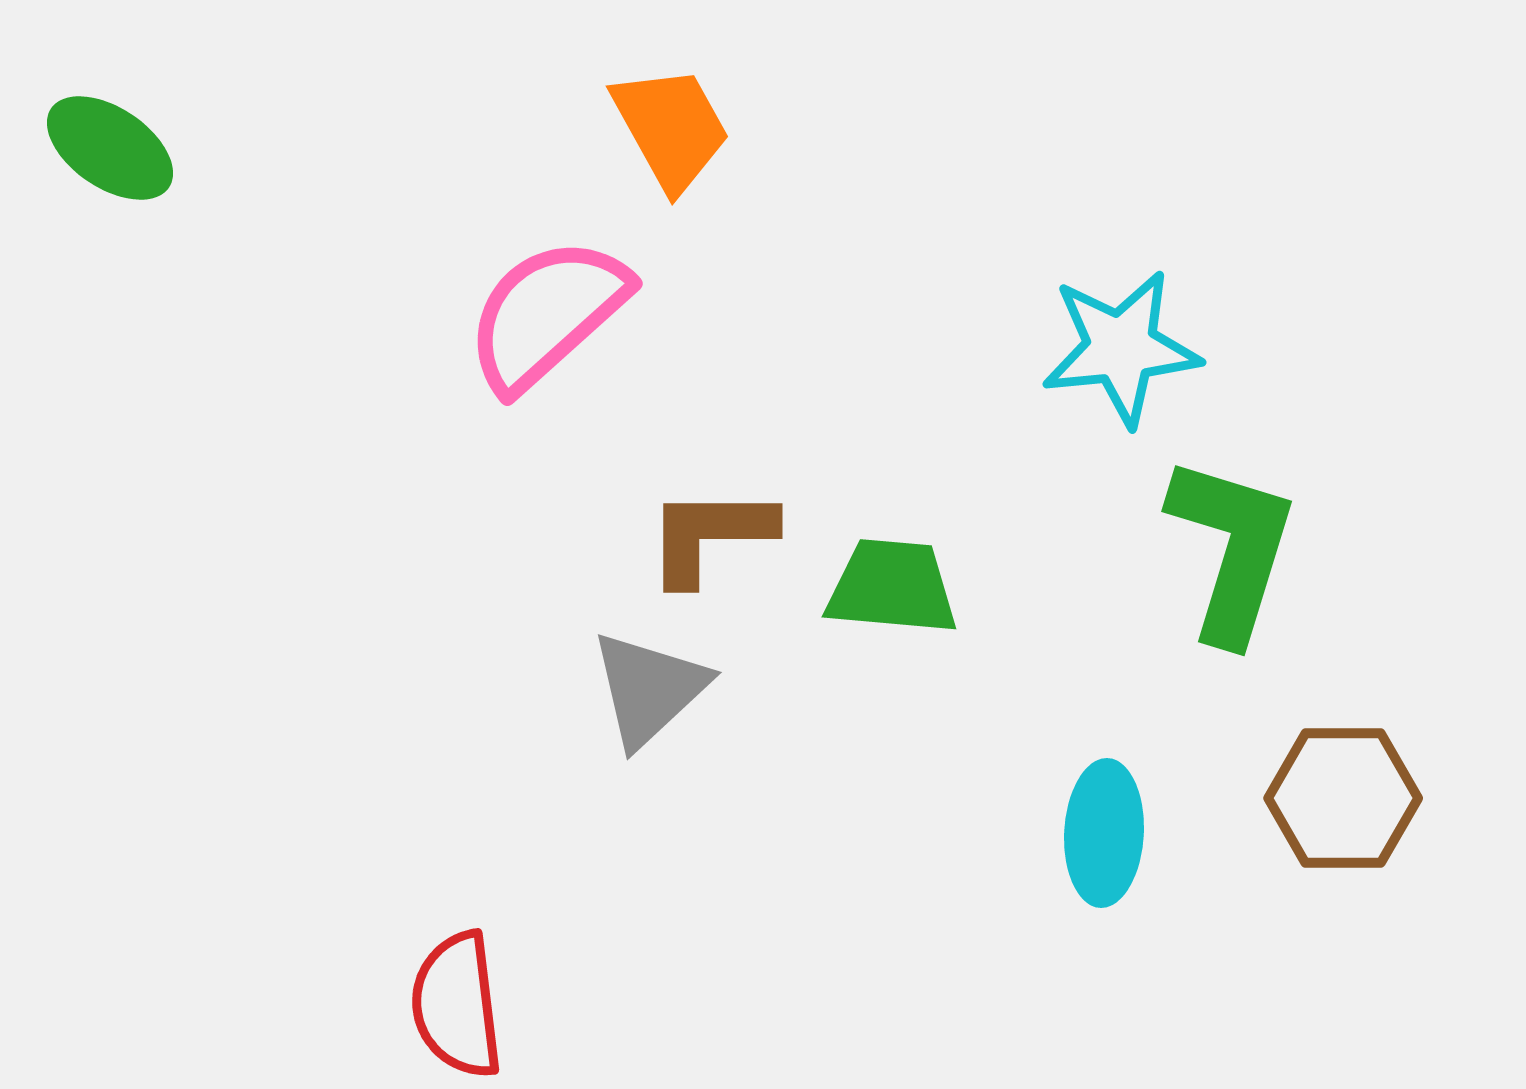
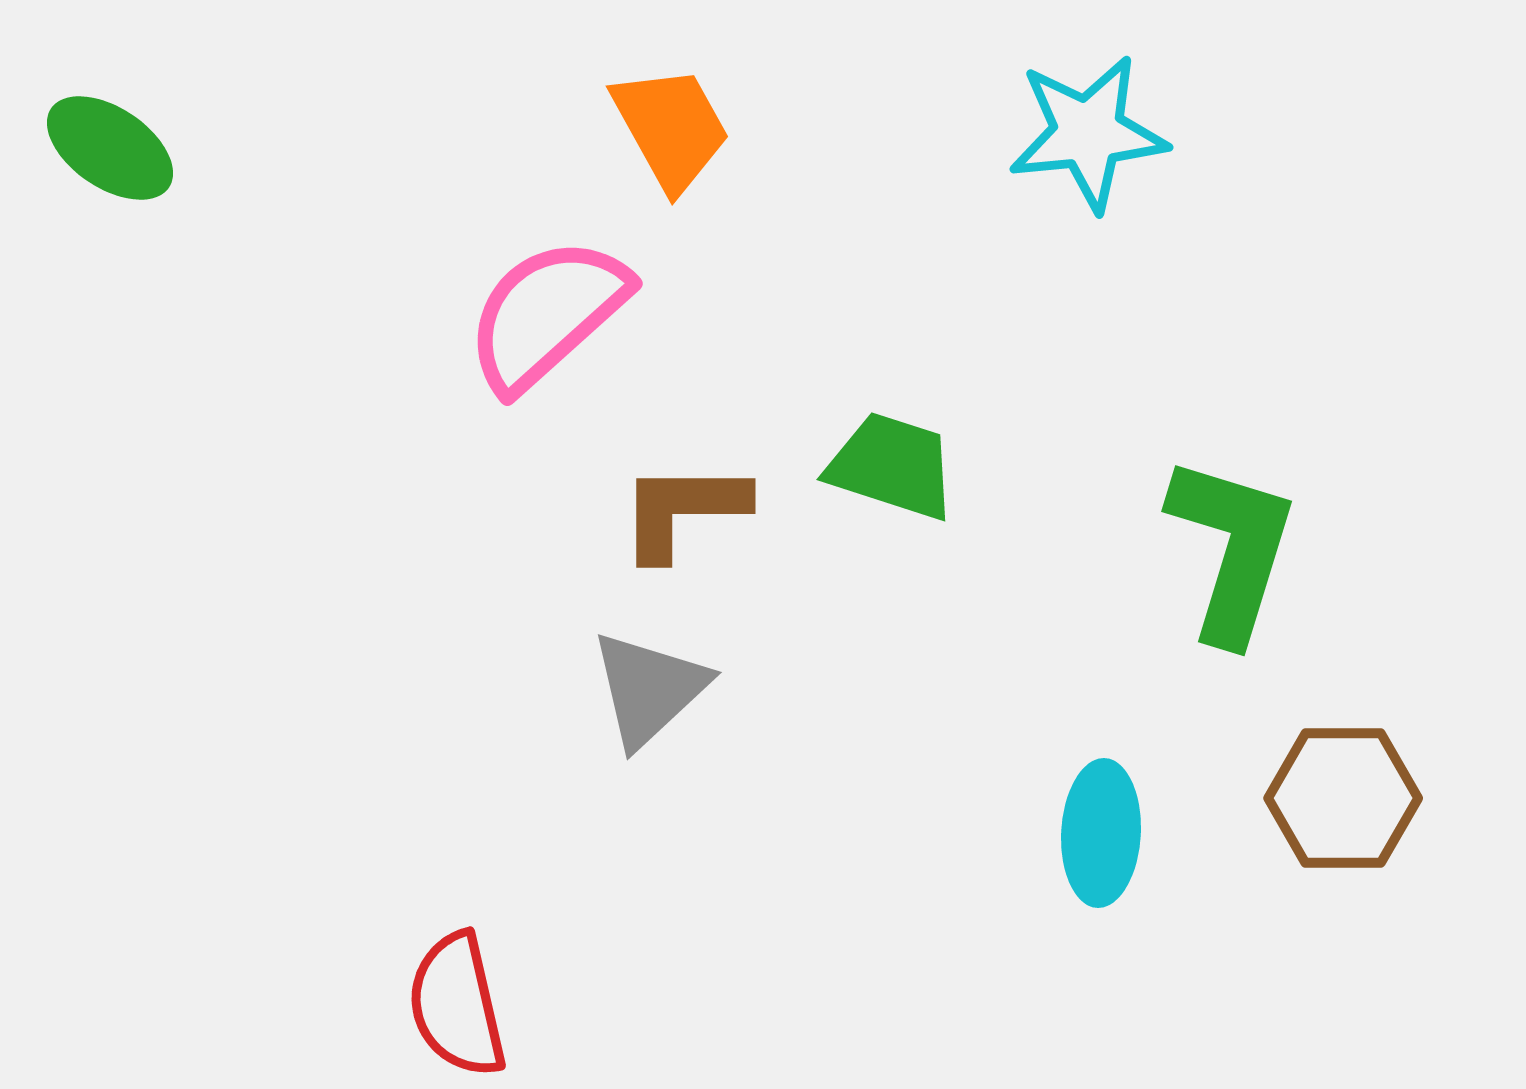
cyan star: moved 33 px left, 215 px up
brown L-shape: moved 27 px left, 25 px up
green trapezoid: moved 121 px up; rotated 13 degrees clockwise
cyan ellipse: moved 3 px left
red semicircle: rotated 6 degrees counterclockwise
